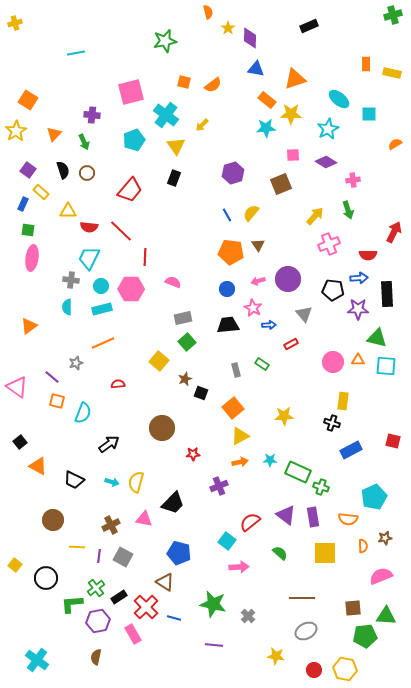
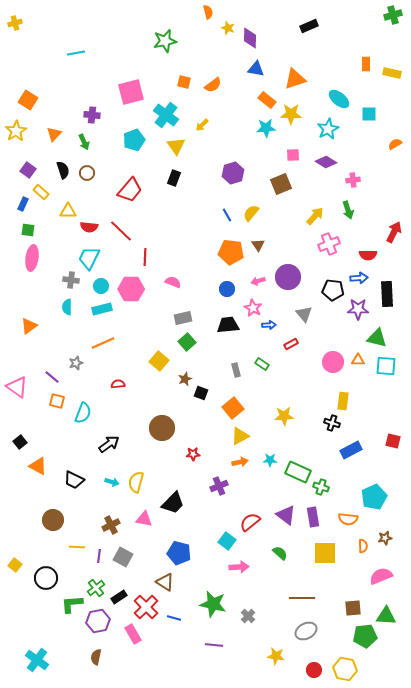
yellow star at (228, 28): rotated 16 degrees counterclockwise
purple circle at (288, 279): moved 2 px up
